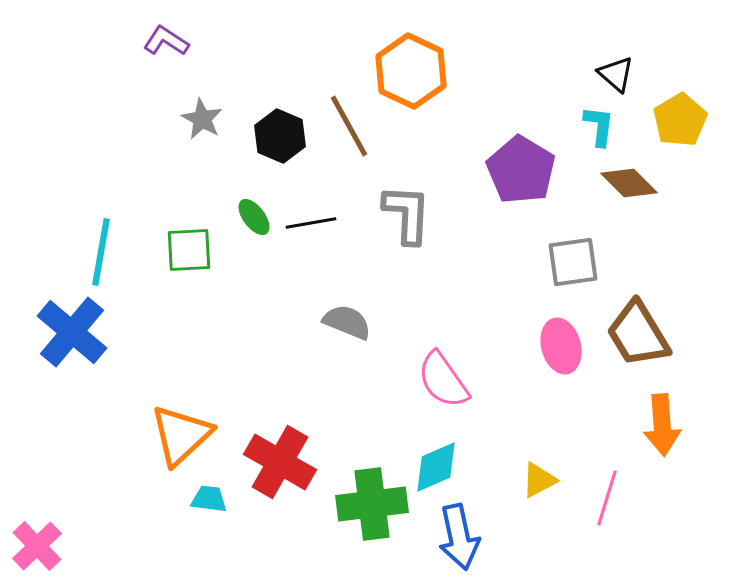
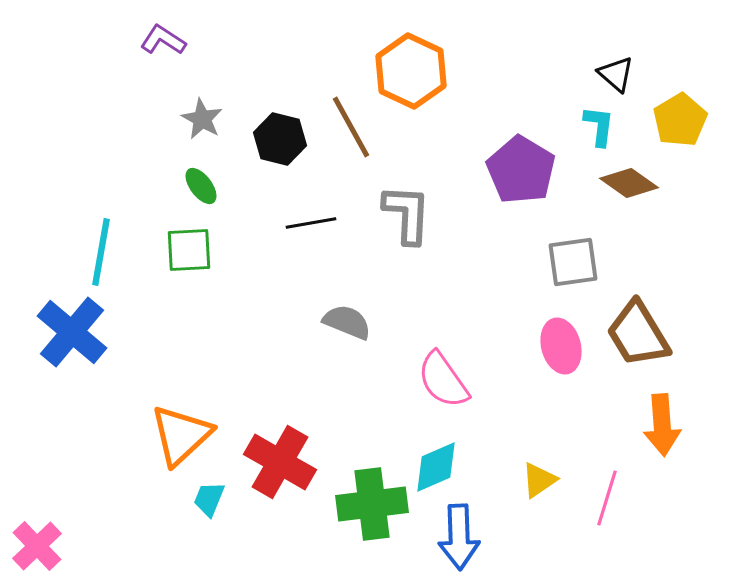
purple L-shape: moved 3 px left, 1 px up
brown line: moved 2 px right, 1 px down
black hexagon: moved 3 px down; rotated 9 degrees counterclockwise
brown diamond: rotated 10 degrees counterclockwise
green ellipse: moved 53 px left, 31 px up
yellow triangle: rotated 6 degrees counterclockwise
cyan trapezoid: rotated 75 degrees counterclockwise
blue arrow: rotated 10 degrees clockwise
